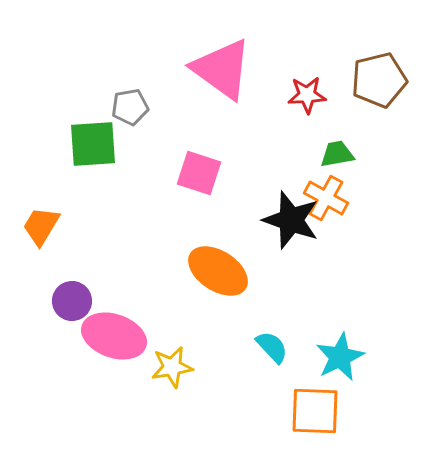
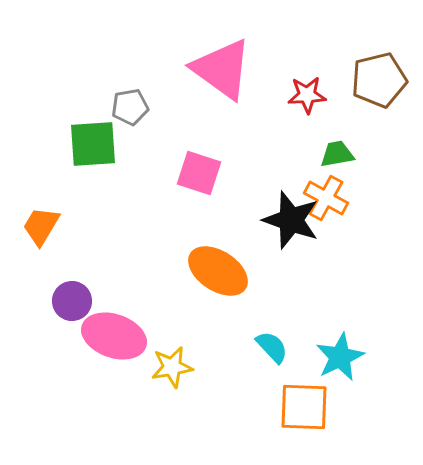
orange square: moved 11 px left, 4 px up
